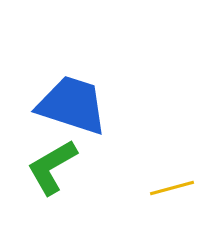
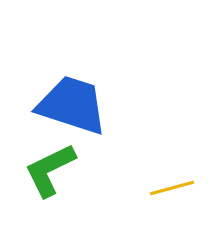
green L-shape: moved 2 px left, 3 px down; rotated 4 degrees clockwise
